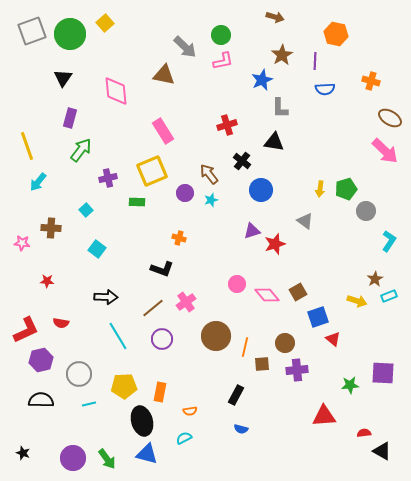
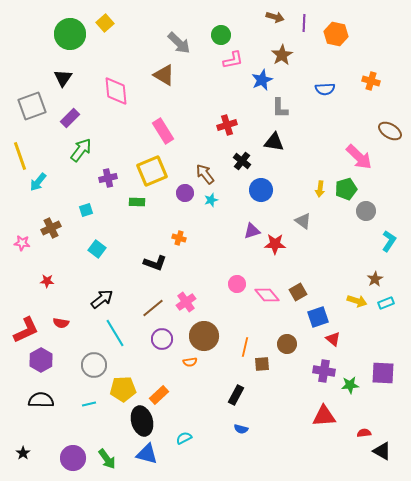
gray square at (32, 31): moved 75 px down
gray arrow at (185, 47): moved 6 px left, 4 px up
pink L-shape at (223, 61): moved 10 px right, 1 px up
purple line at (315, 61): moved 11 px left, 38 px up
brown triangle at (164, 75): rotated 20 degrees clockwise
purple rectangle at (70, 118): rotated 30 degrees clockwise
brown ellipse at (390, 118): moved 13 px down
yellow line at (27, 146): moved 7 px left, 10 px down
pink arrow at (385, 151): moved 26 px left, 6 px down
brown arrow at (209, 174): moved 4 px left
cyan square at (86, 210): rotated 24 degrees clockwise
gray triangle at (305, 221): moved 2 px left
brown cross at (51, 228): rotated 30 degrees counterclockwise
red star at (275, 244): rotated 20 degrees clockwise
black L-shape at (162, 269): moved 7 px left, 6 px up
cyan rectangle at (389, 296): moved 3 px left, 7 px down
black arrow at (106, 297): moved 4 px left, 2 px down; rotated 40 degrees counterclockwise
cyan line at (118, 336): moved 3 px left, 3 px up
brown circle at (216, 336): moved 12 px left
brown circle at (285, 343): moved 2 px right, 1 px down
purple hexagon at (41, 360): rotated 15 degrees counterclockwise
purple cross at (297, 370): moved 27 px right, 1 px down; rotated 15 degrees clockwise
gray circle at (79, 374): moved 15 px right, 9 px up
yellow pentagon at (124, 386): moved 1 px left, 3 px down
orange rectangle at (160, 392): moved 1 px left, 3 px down; rotated 36 degrees clockwise
orange semicircle at (190, 411): moved 49 px up
black star at (23, 453): rotated 16 degrees clockwise
